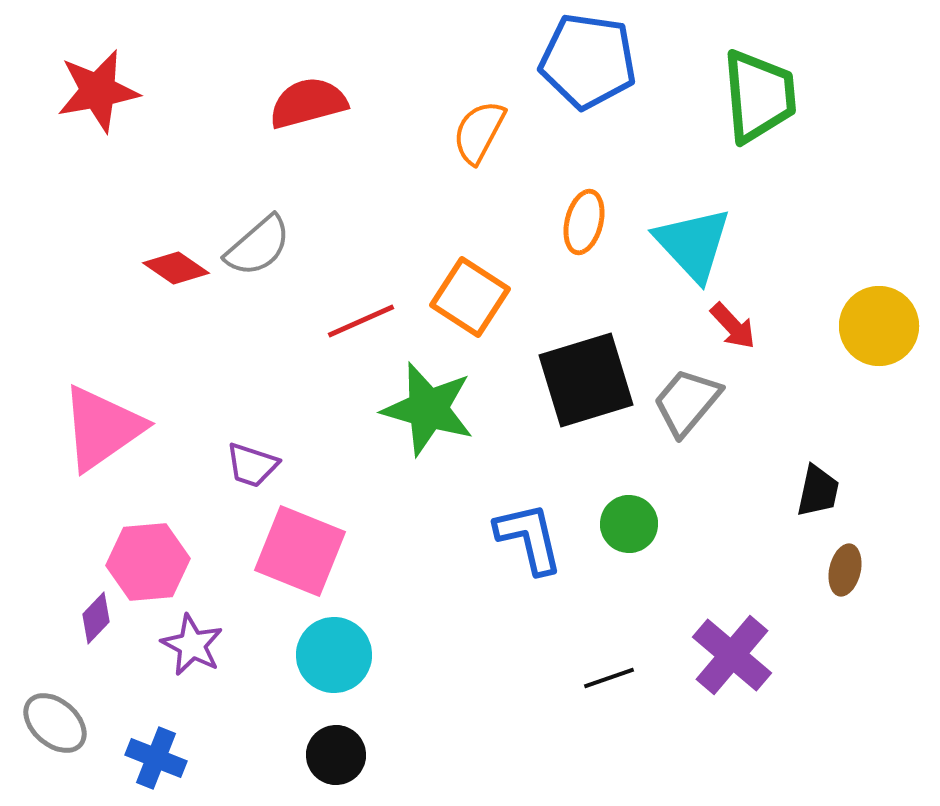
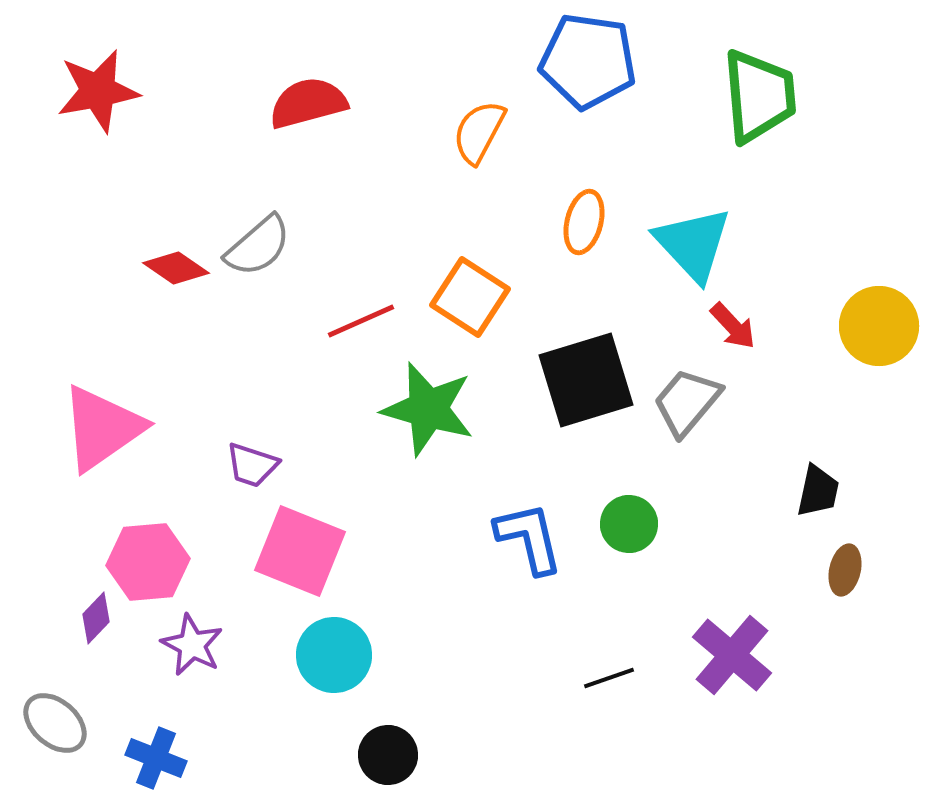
black circle: moved 52 px right
